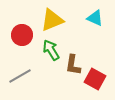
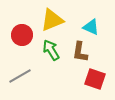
cyan triangle: moved 4 px left, 9 px down
brown L-shape: moved 7 px right, 13 px up
red square: rotated 10 degrees counterclockwise
